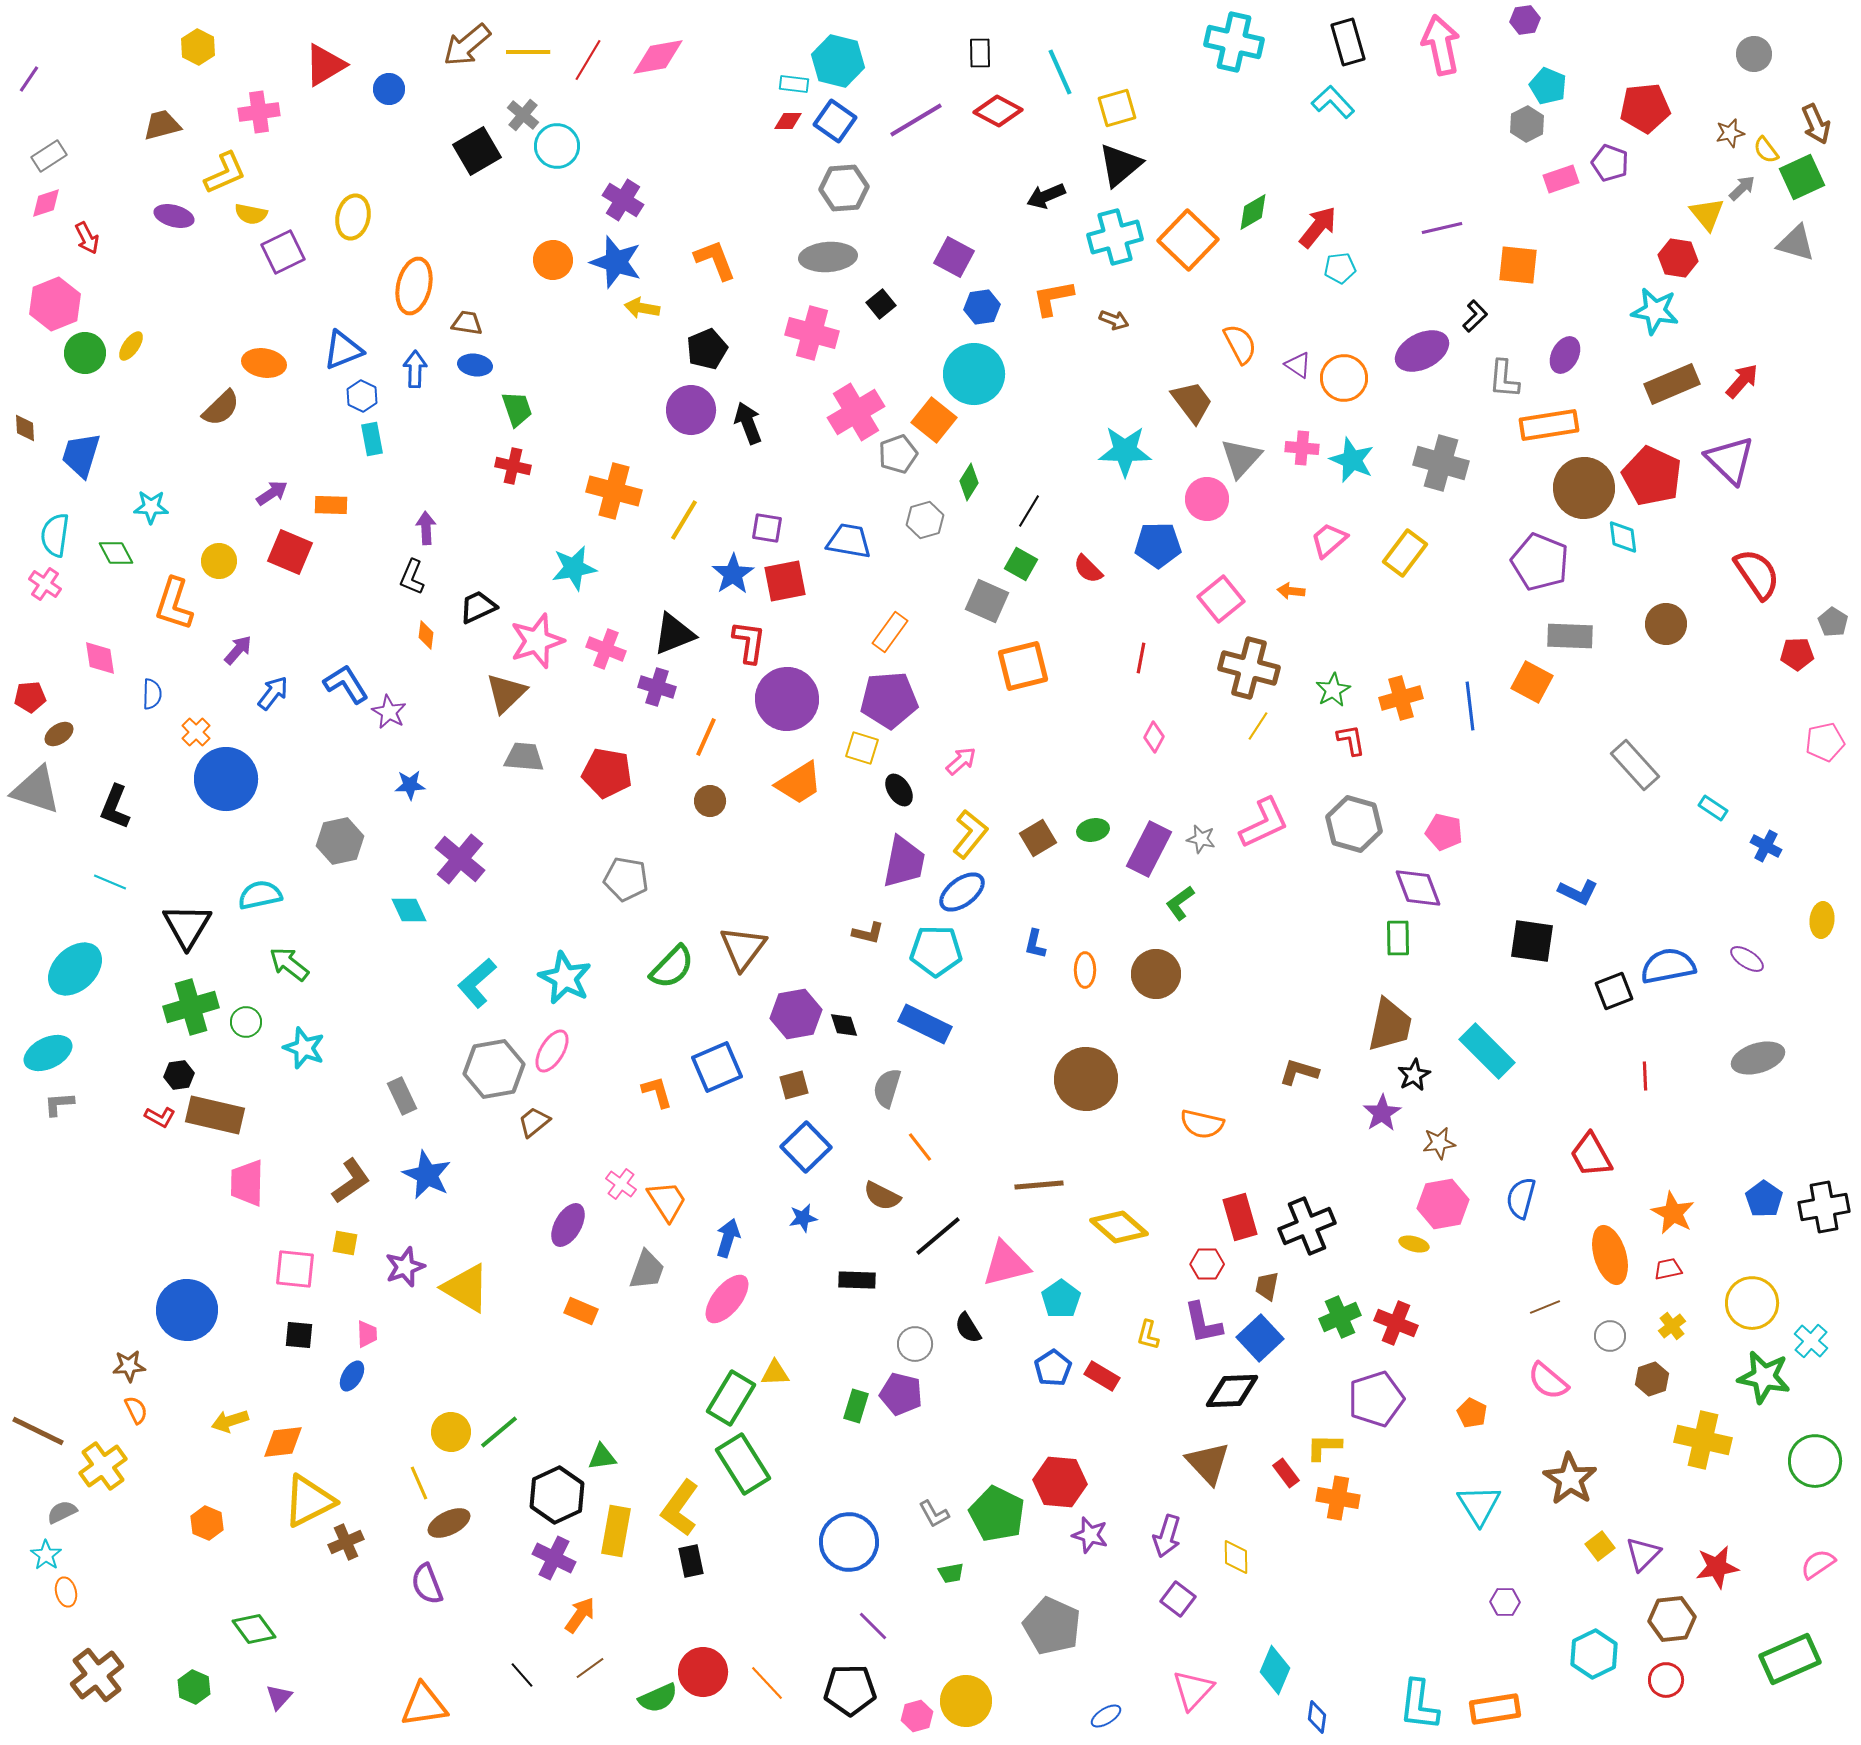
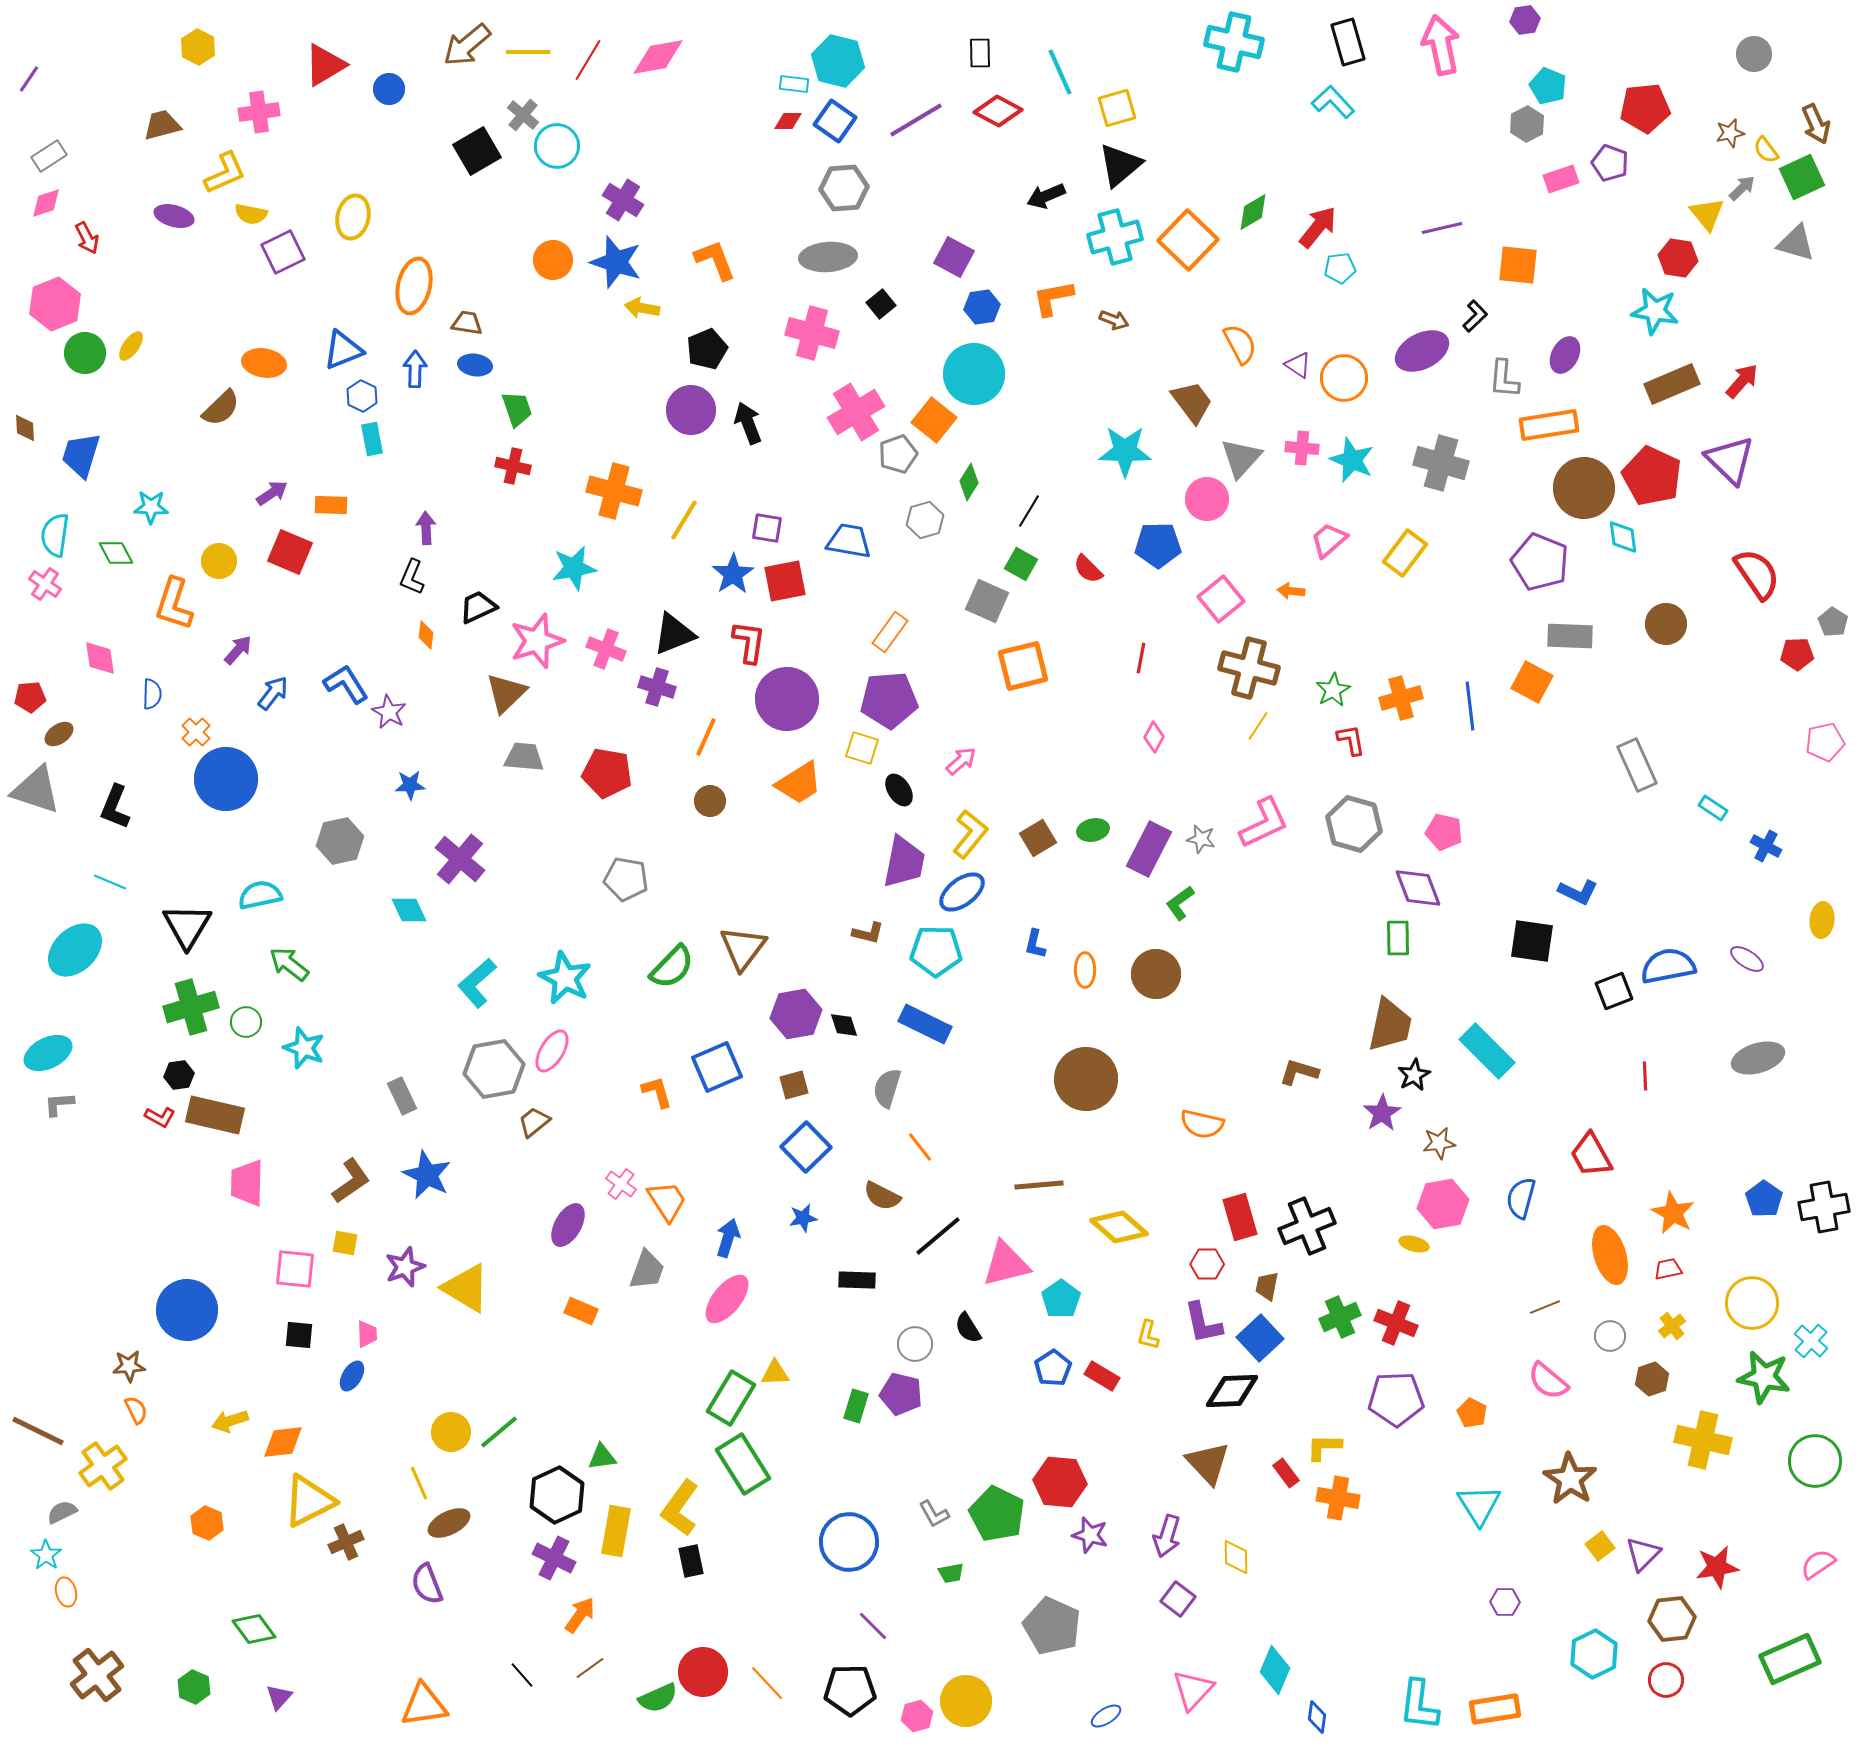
gray rectangle at (1635, 765): moved 2 px right; rotated 18 degrees clockwise
cyan ellipse at (75, 969): moved 19 px up
purple pentagon at (1376, 1399): moved 20 px right; rotated 16 degrees clockwise
